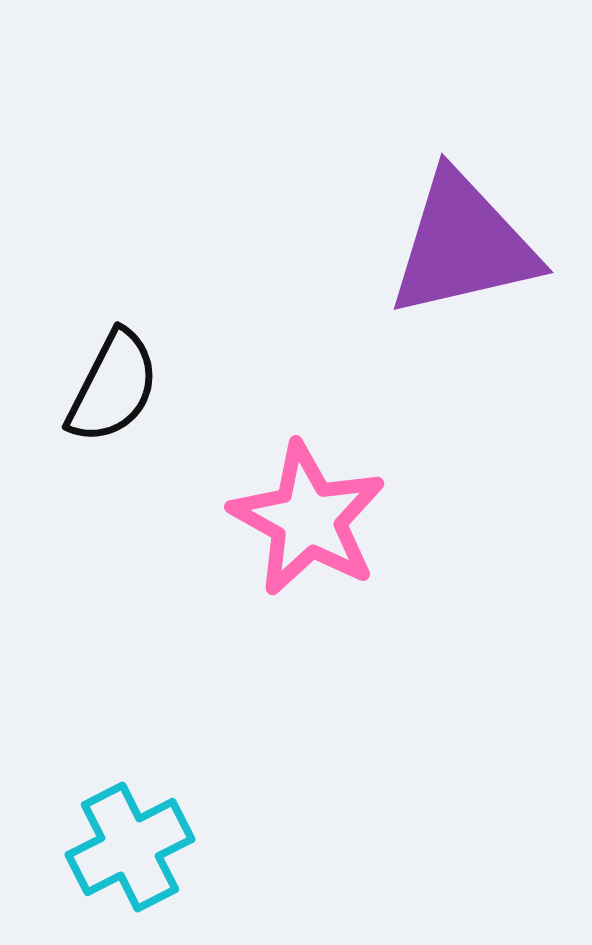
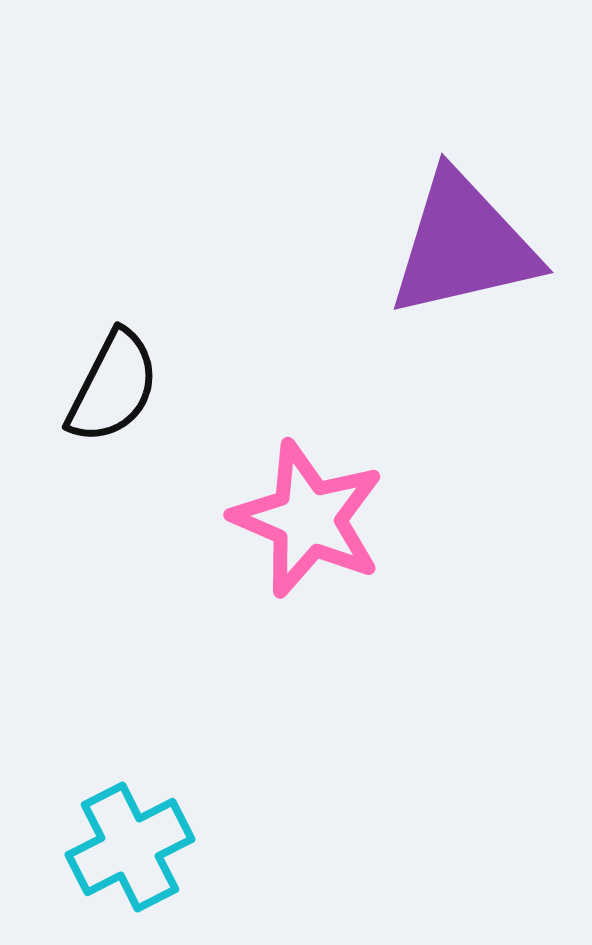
pink star: rotated 6 degrees counterclockwise
